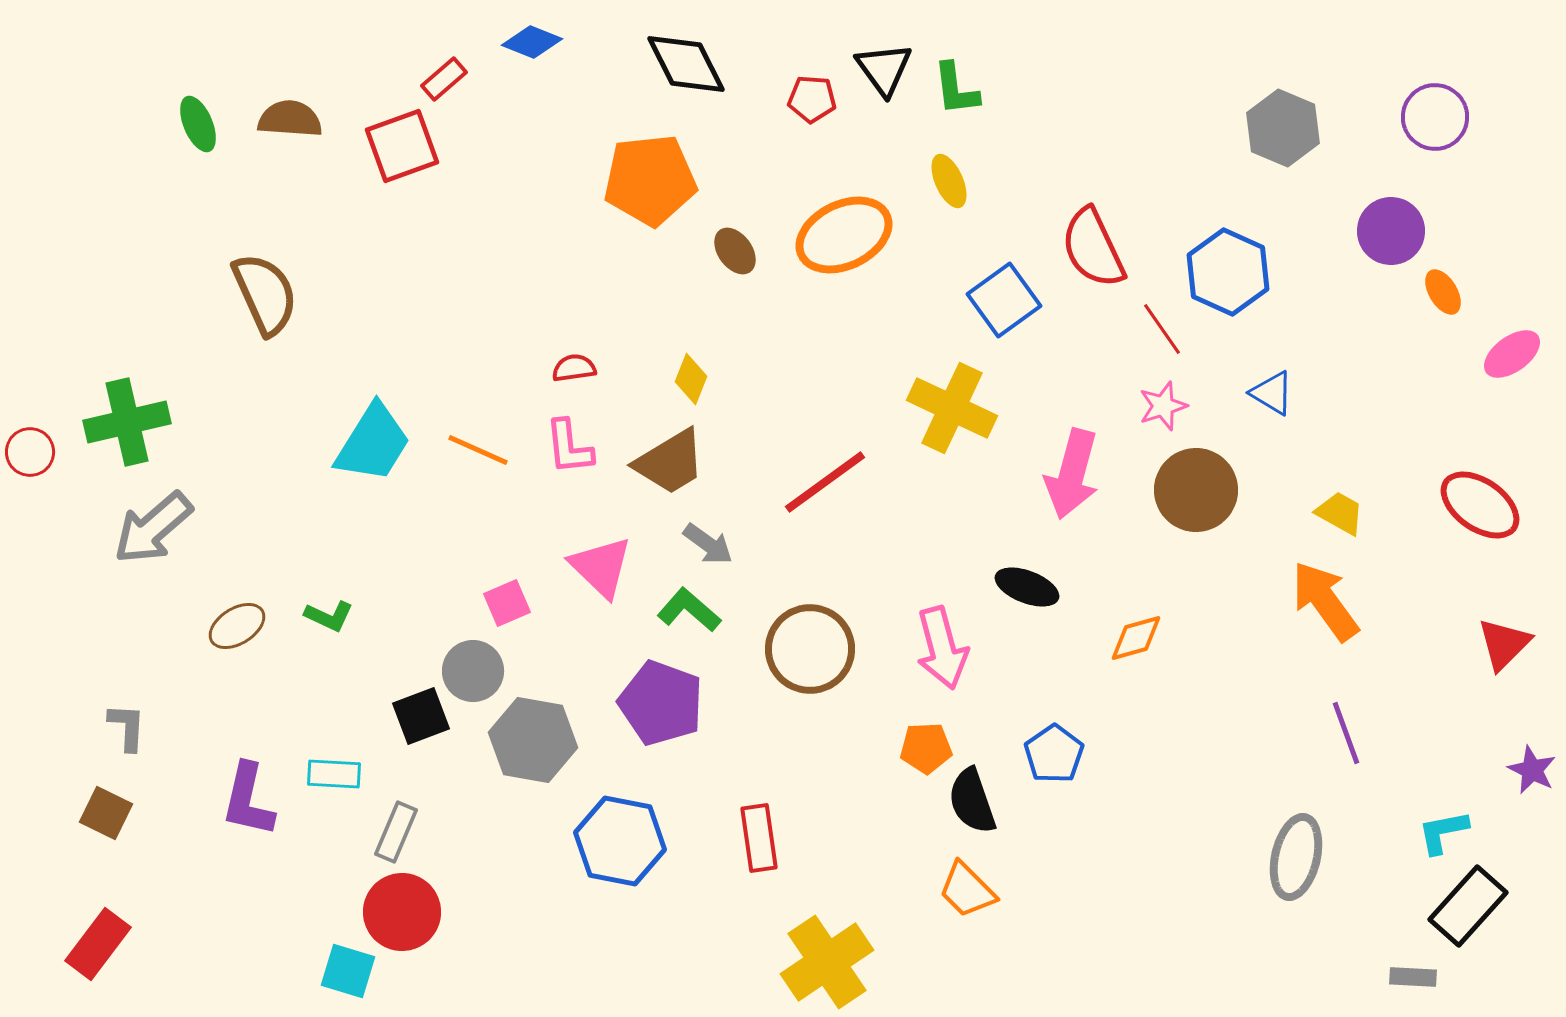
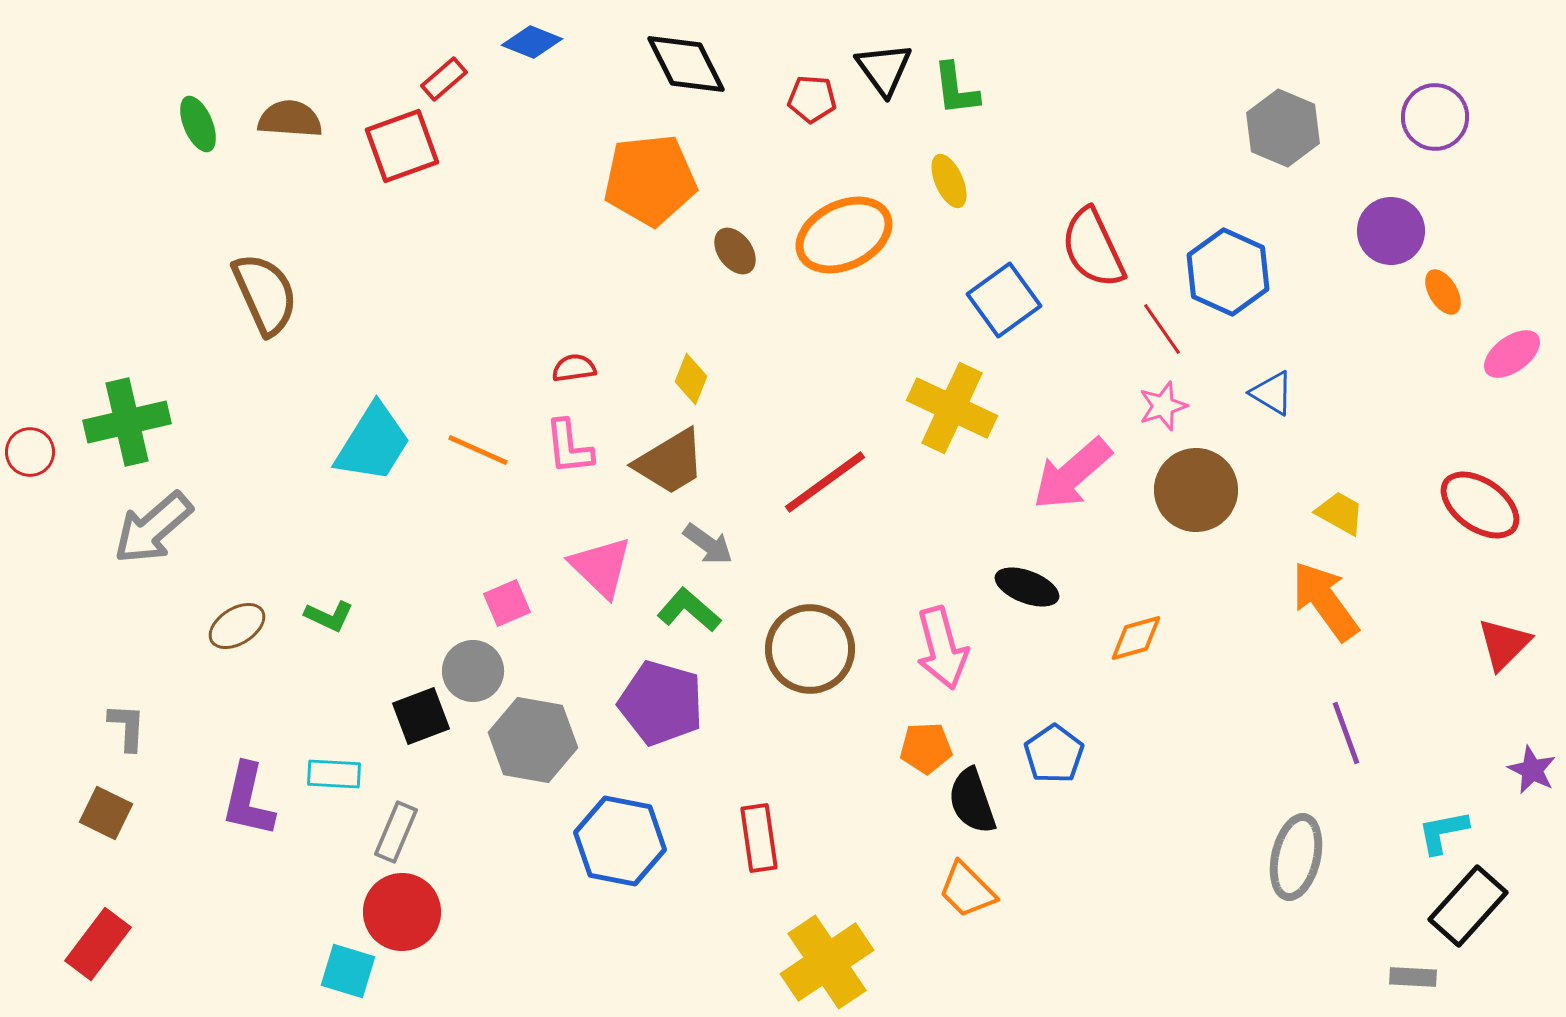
pink arrow at (1072, 474): rotated 34 degrees clockwise
purple pentagon at (661, 703): rotated 4 degrees counterclockwise
